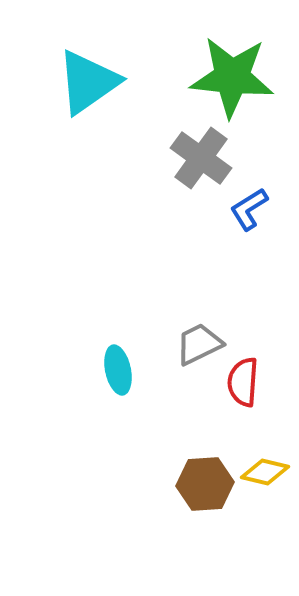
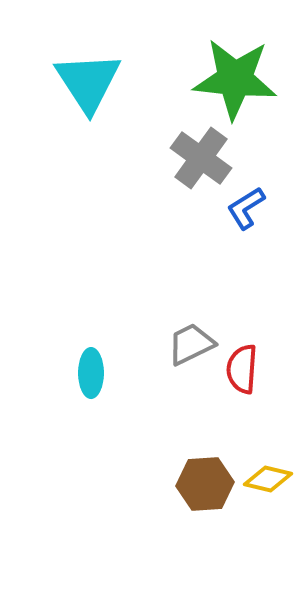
green star: moved 3 px right, 2 px down
cyan triangle: rotated 28 degrees counterclockwise
blue L-shape: moved 3 px left, 1 px up
gray trapezoid: moved 8 px left
cyan ellipse: moved 27 px left, 3 px down; rotated 12 degrees clockwise
red semicircle: moved 1 px left, 13 px up
yellow diamond: moved 3 px right, 7 px down
